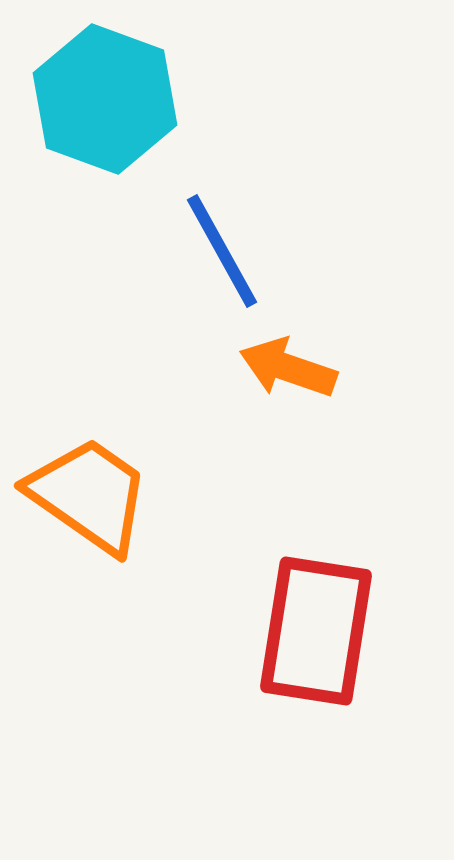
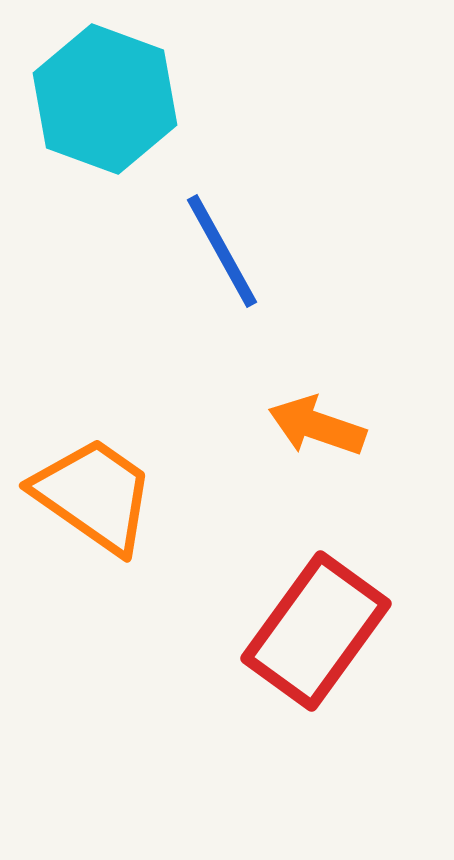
orange arrow: moved 29 px right, 58 px down
orange trapezoid: moved 5 px right
red rectangle: rotated 27 degrees clockwise
